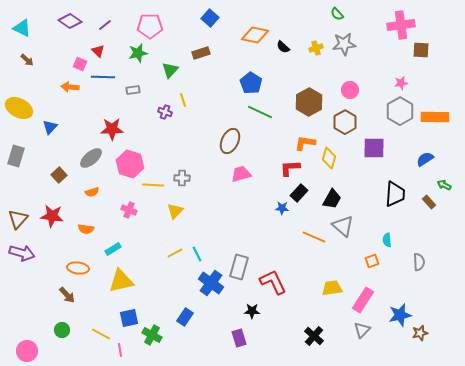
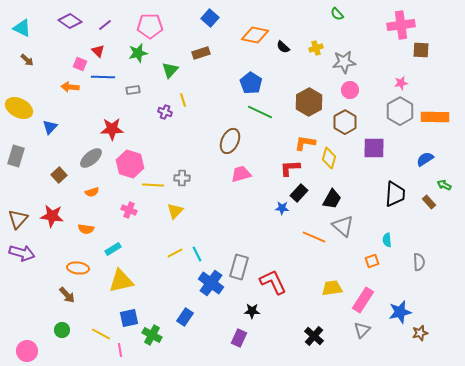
gray star at (344, 44): moved 18 px down
blue star at (400, 315): moved 3 px up
purple rectangle at (239, 338): rotated 42 degrees clockwise
